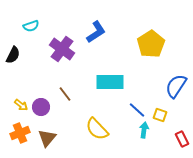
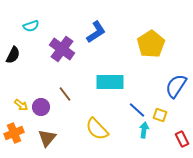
orange cross: moved 6 px left
